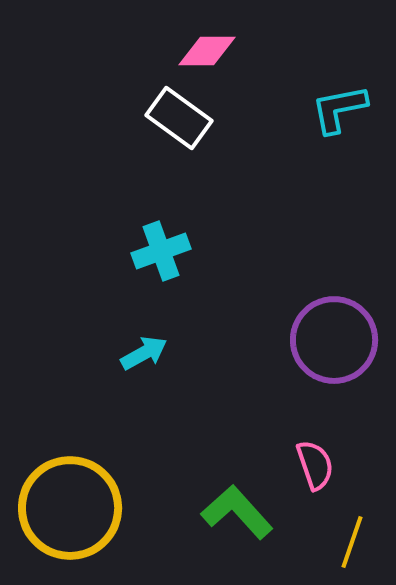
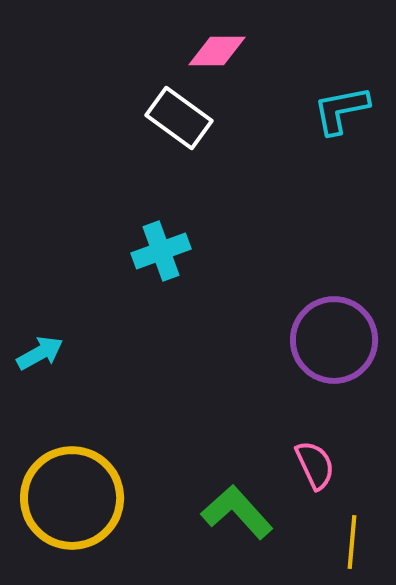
pink diamond: moved 10 px right
cyan L-shape: moved 2 px right, 1 px down
cyan arrow: moved 104 px left
pink semicircle: rotated 6 degrees counterclockwise
yellow circle: moved 2 px right, 10 px up
yellow line: rotated 14 degrees counterclockwise
